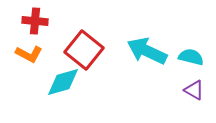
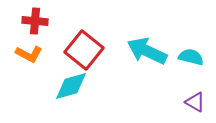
cyan diamond: moved 8 px right, 4 px down
purple triangle: moved 1 px right, 12 px down
